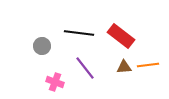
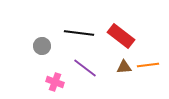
purple line: rotated 15 degrees counterclockwise
